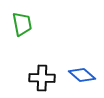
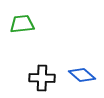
green trapezoid: rotated 85 degrees counterclockwise
